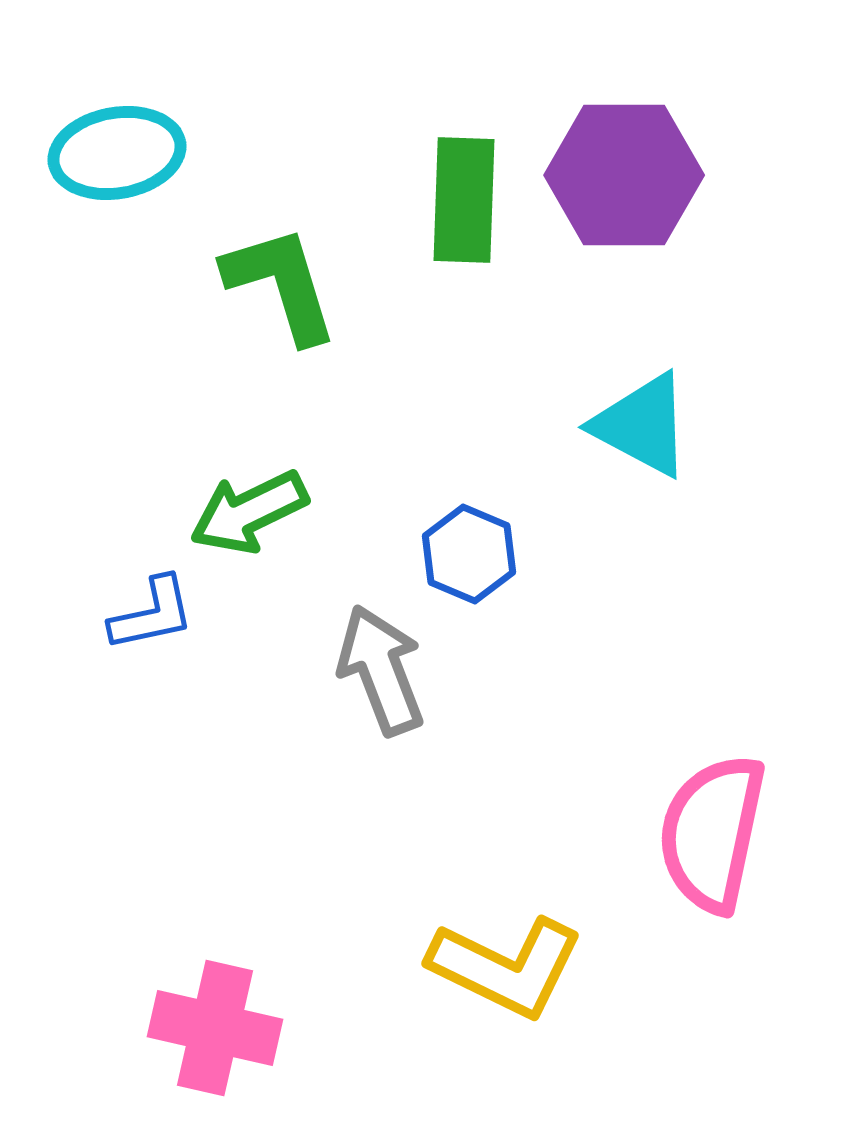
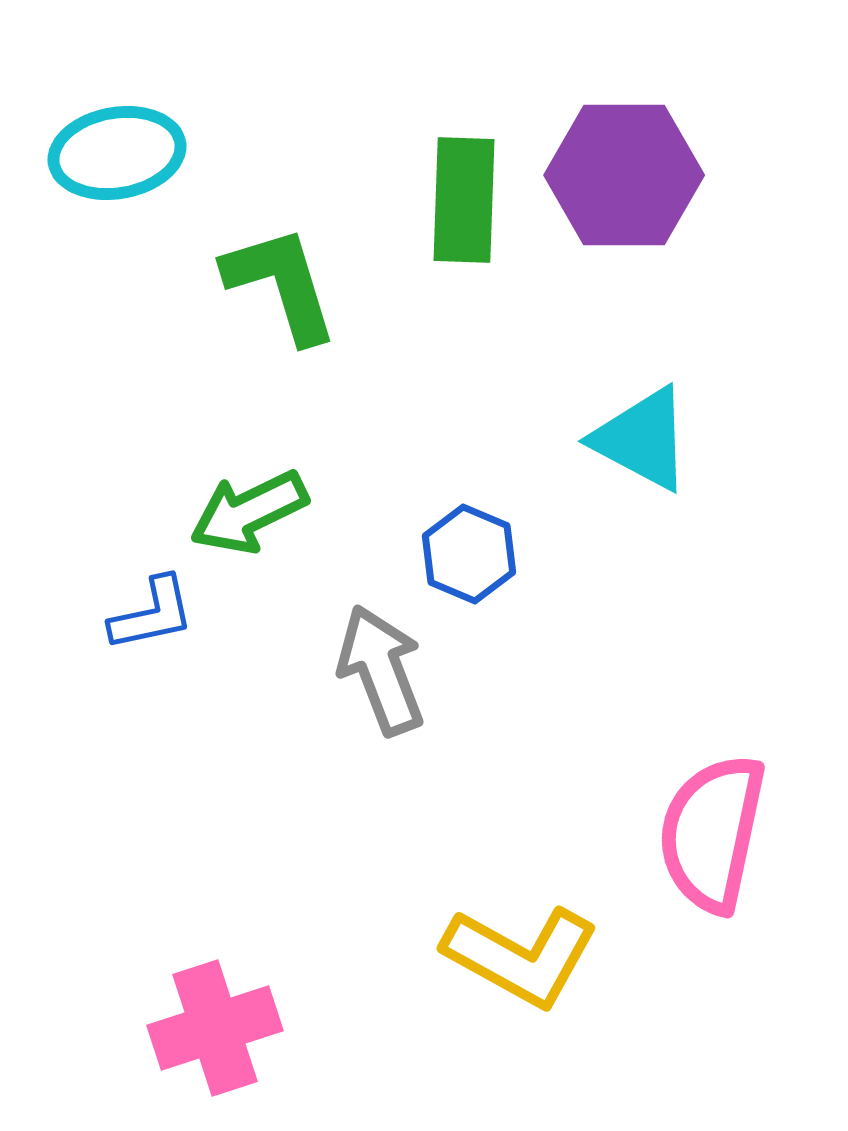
cyan triangle: moved 14 px down
yellow L-shape: moved 15 px right, 11 px up; rotated 3 degrees clockwise
pink cross: rotated 31 degrees counterclockwise
